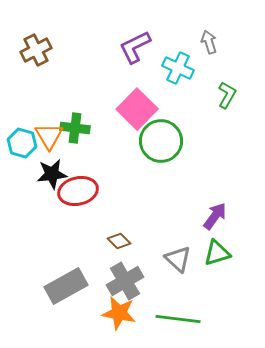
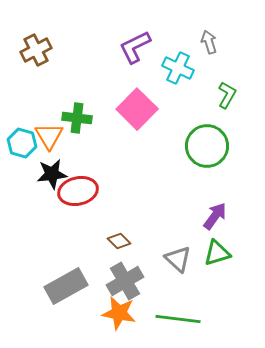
green cross: moved 2 px right, 10 px up
green circle: moved 46 px right, 5 px down
